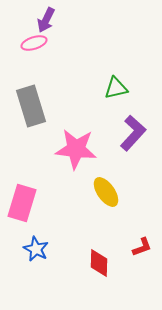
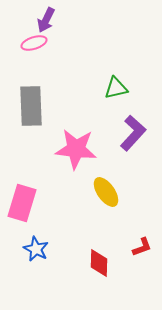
gray rectangle: rotated 15 degrees clockwise
